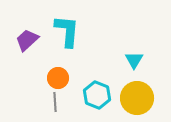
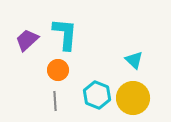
cyan L-shape: moved 2 px left, 3 px down
cyan triangle: rotated 18 degrees counterclockwise
orange circle: moved 8 px up
yellow circle: moved 4 px left
gray line: moved 1 px up
